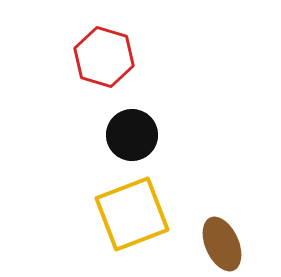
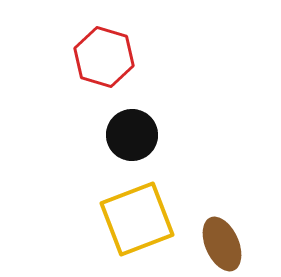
yellow square: moved 5 px right, 5 px down
